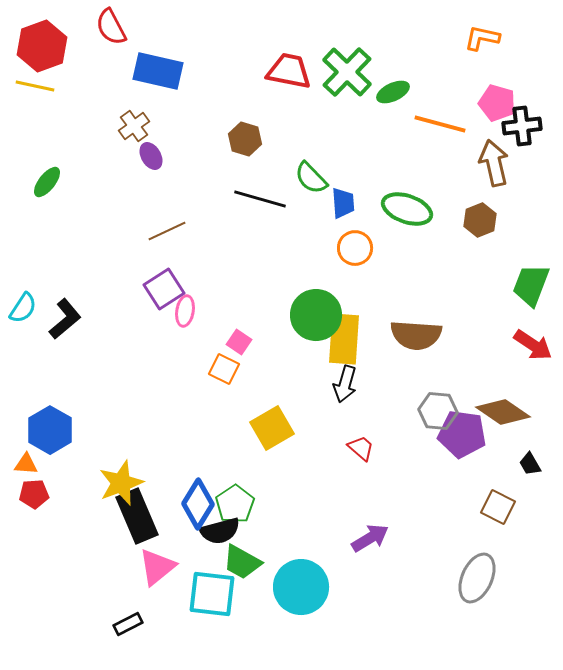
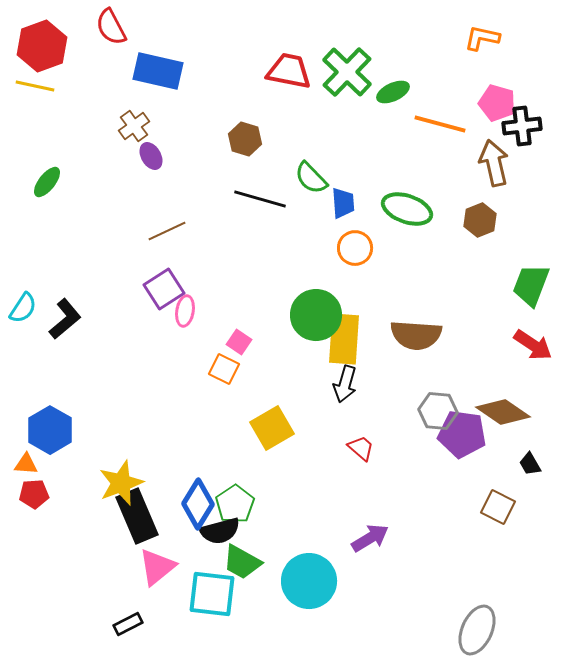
gray ellipse at (477, 578): moved 52 px down
cyan circle at (301, 587): moved 8 px right, 6 px up
